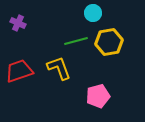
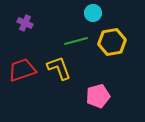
purple cross: moved 7 px right
yellow hexagon: moved 3 px right
red trapezoid: moved 3 px right, 1 px up
